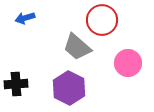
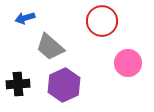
red circle: moved 1 px down
gray trapezoid: moved 27 px left
black cross: moved 2 px right
purple hexagon: moved 5 px left, 3 px up; rotated 8 degrees clockwise
